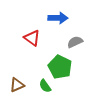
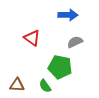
blue arrow: moved 10 px right, 3 px up
green pentagon: rotated 15 degrees counterclockwise
brown triangle: rotated 28 degrees clockwise
